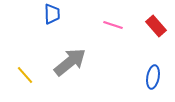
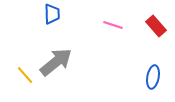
gray arrow: moved 14 px left
